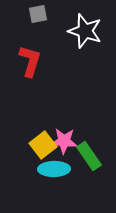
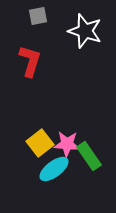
gray square: moved 2 px down
pink star: moved 3 px right, 3 px down
yellow square: moved 3 px left, 2 px up
cyan ellipse: rotated 36 degrees counterclockwise
